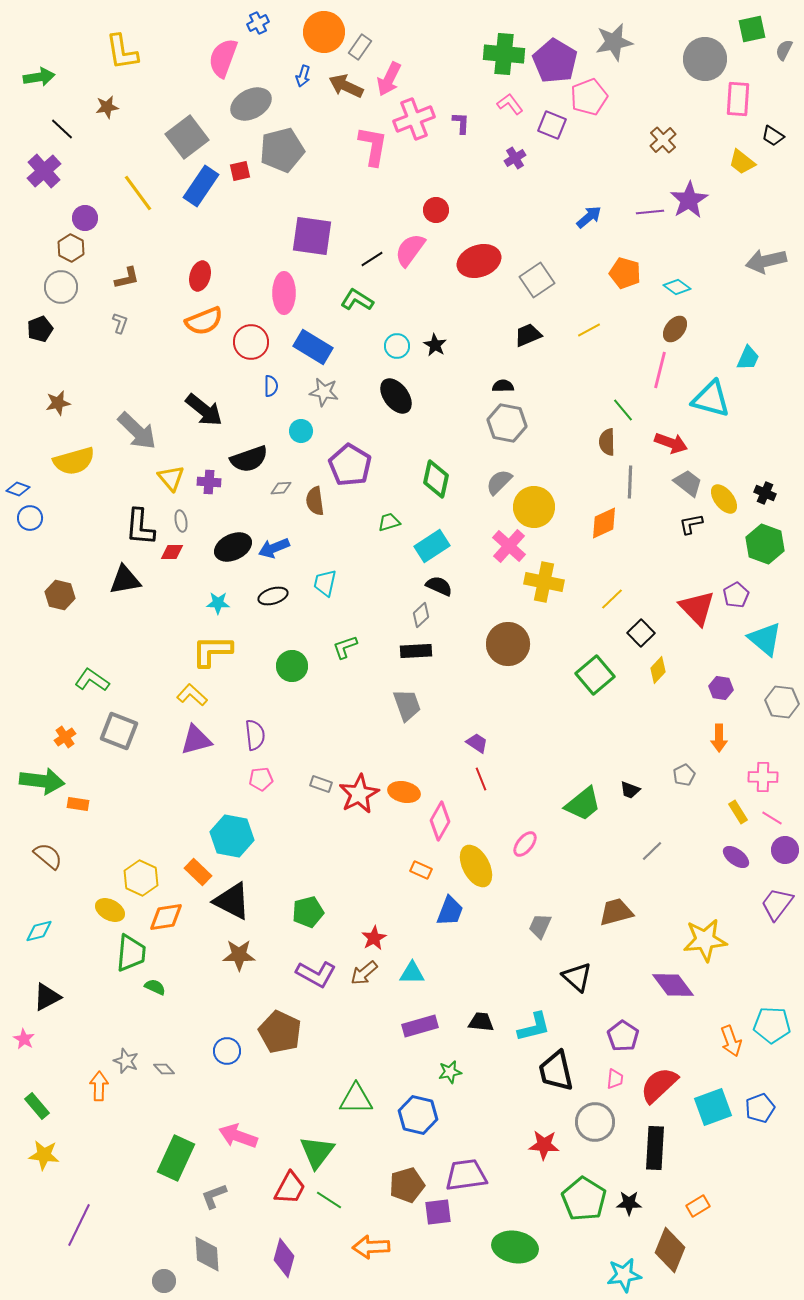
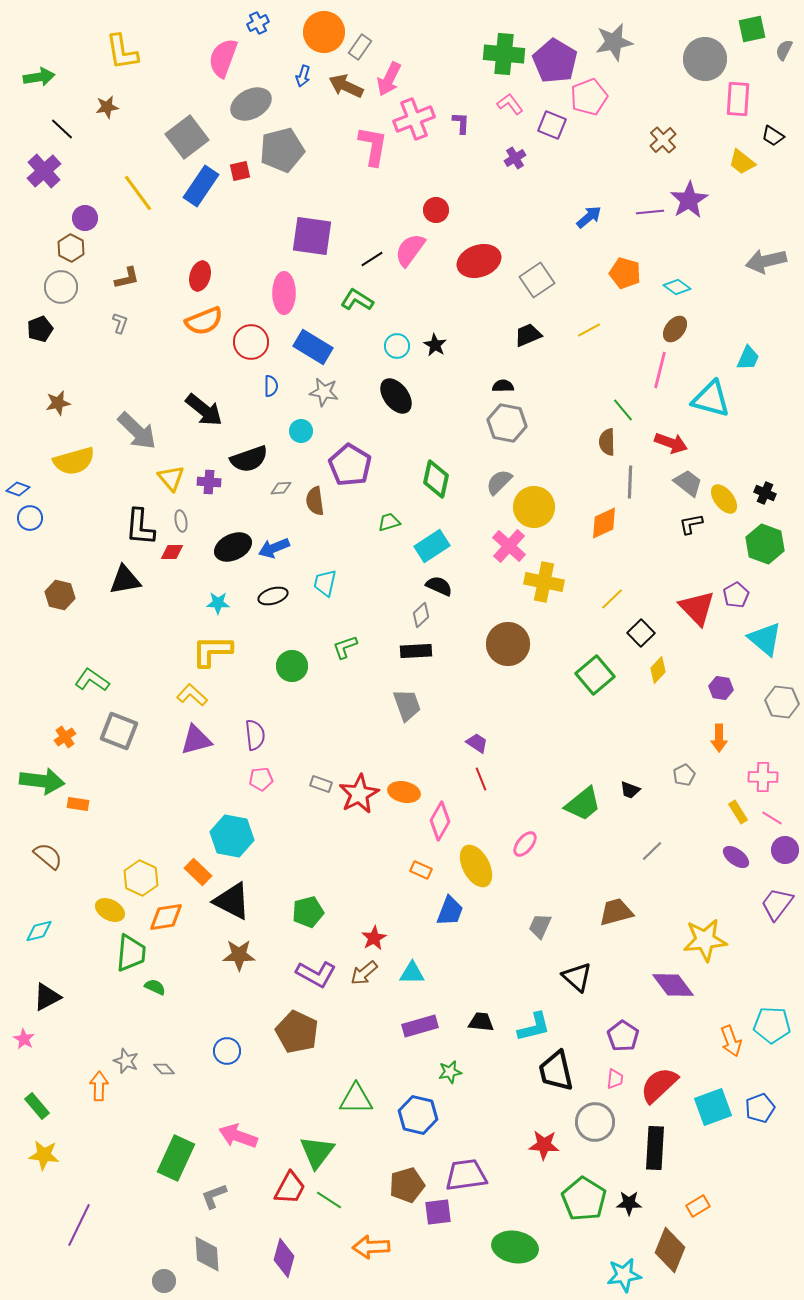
brown pentagon at (280, 1032): moved 17 px right
